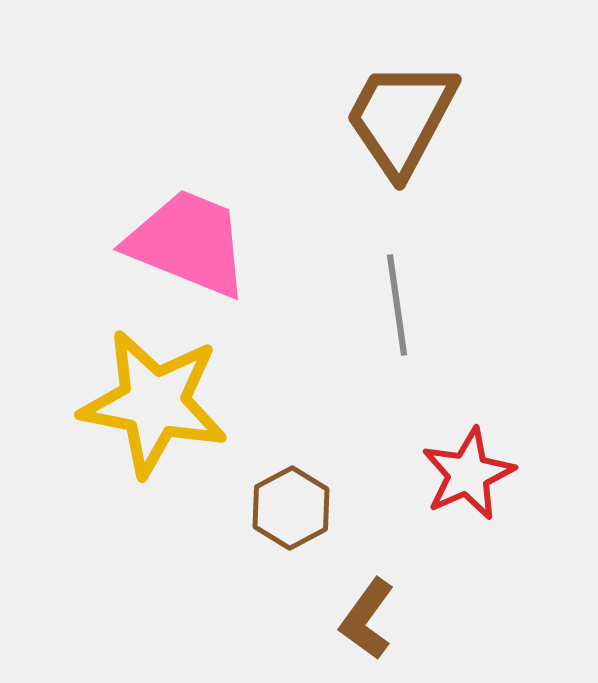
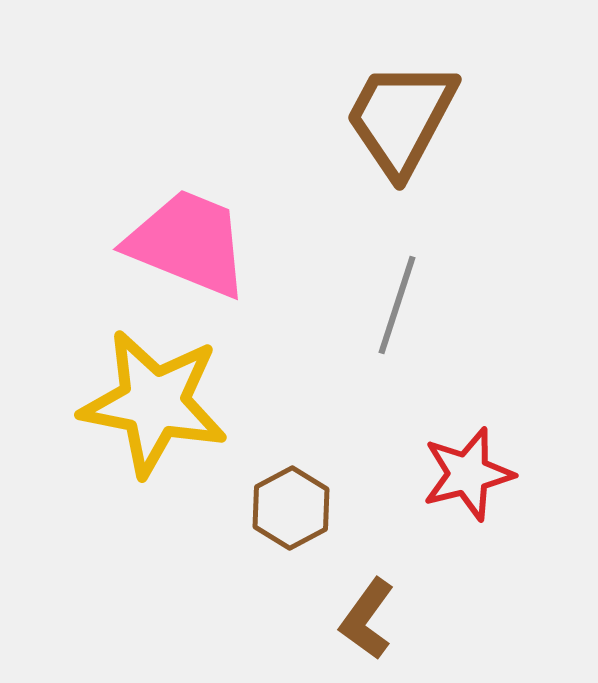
gray line: rotated 26 degrees clockwise
red star: rotated 10 degrees clockwise
